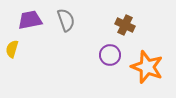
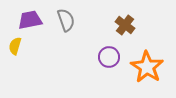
brown cross: rotated 12 degrees clockwise
yellow semicircle: moved 3 px right, 3 px up
purple circle: moved 1 px left, 2 px down
orange star: rotated 12 degrees clockwise
